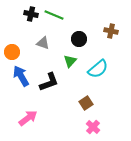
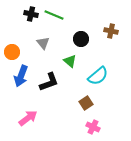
black circle: moved 2 px right
gray triangle: rotated 32 degrees clockwise
green triangle: rotated 32 degrees counterclockwise
cyan semicircle: moved 7 px down
blue arrow: rotated 130 degrees counterclockwise
pink cross: rotated 16 degrees counterclockwise
